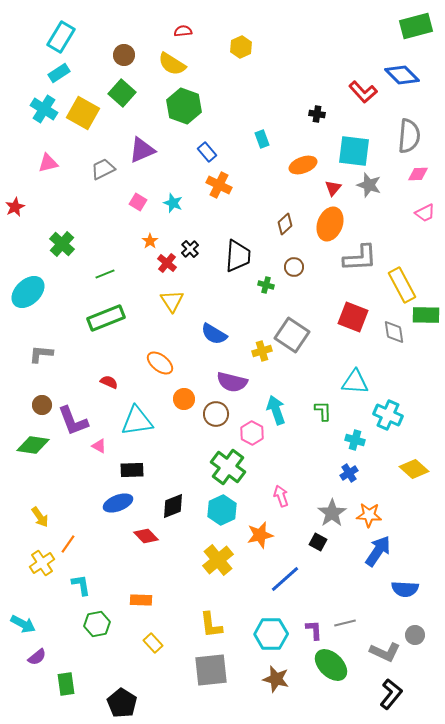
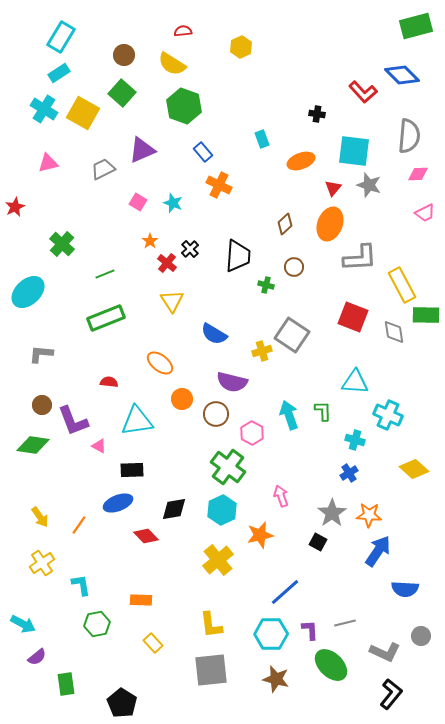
blue rectangle at (207, 152): moved 4 px left
orange ellipse at (303, 165): moved 2 px left, 4 px up
red semicircle at (109, 382): rotated 18 degrees counterclockwise
orange circle at (184, 399): moved 2 px left
cyan arrow at (276, 410): moved 13 px right, 5 px down
black diamond at (173, 506): moved 1 px right, 3 px down; rotated 12 degrees clockwise
orange line at (68, 544): moved 11 px right, 19 px up
blue line at (285, 579): moved 13 px down
purple L-shape at (314, 630): moved 4 px left
gray circle at (415, 635): moved 6 px right, 1 px down
